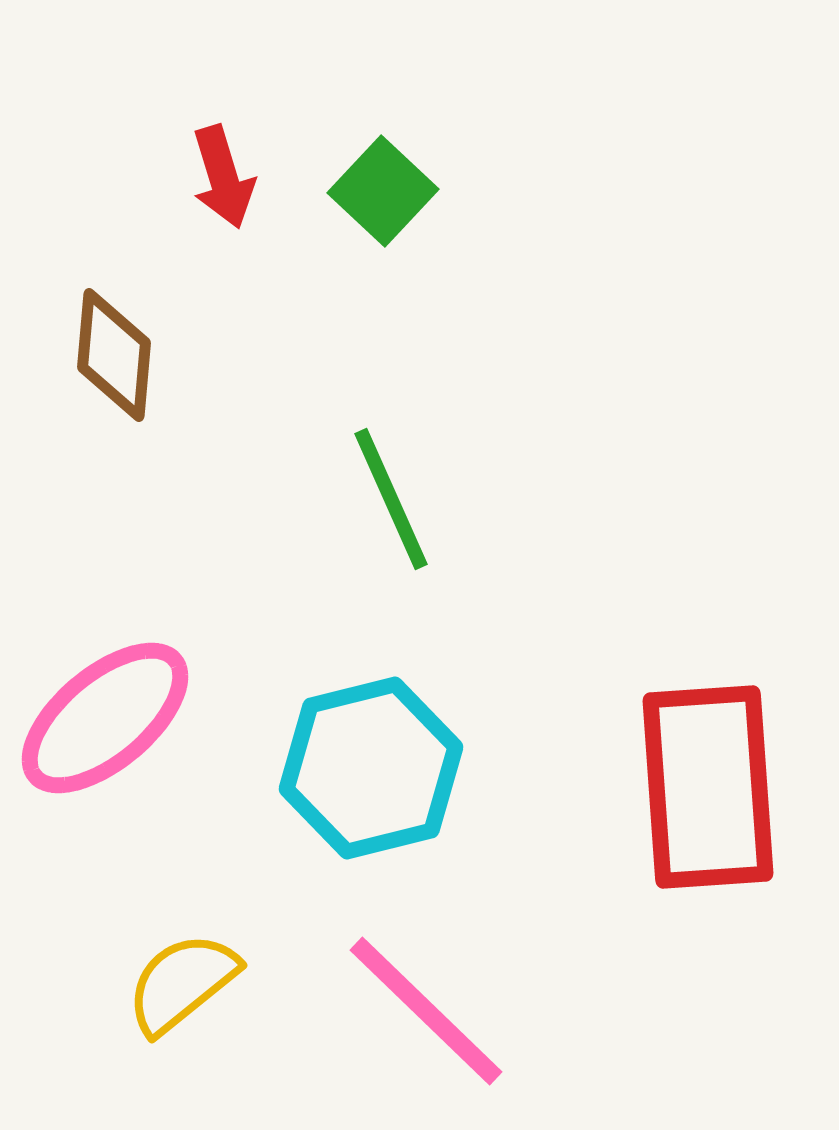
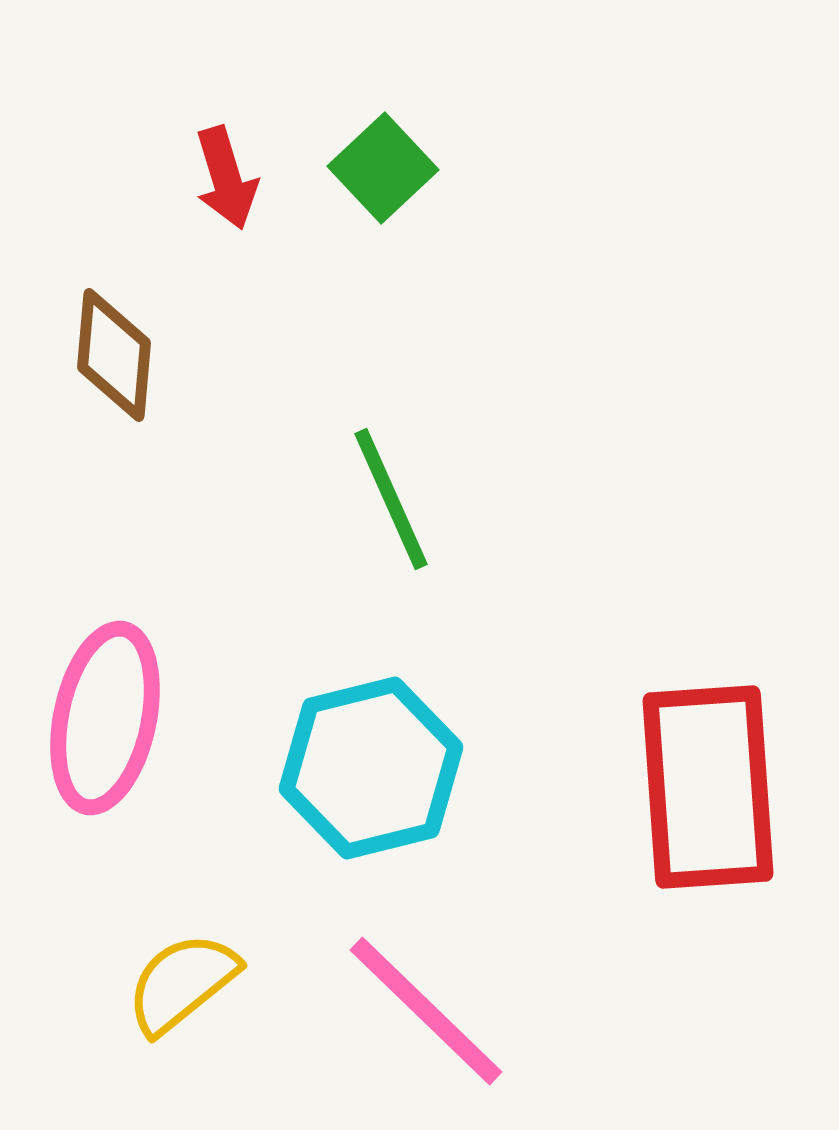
red arrow: moved 3 px right, 1 px down
green square: moved 23 px up; rotated 4 degrees clockwise
pink ellipse: rotated 38 degrees counterclockwise
